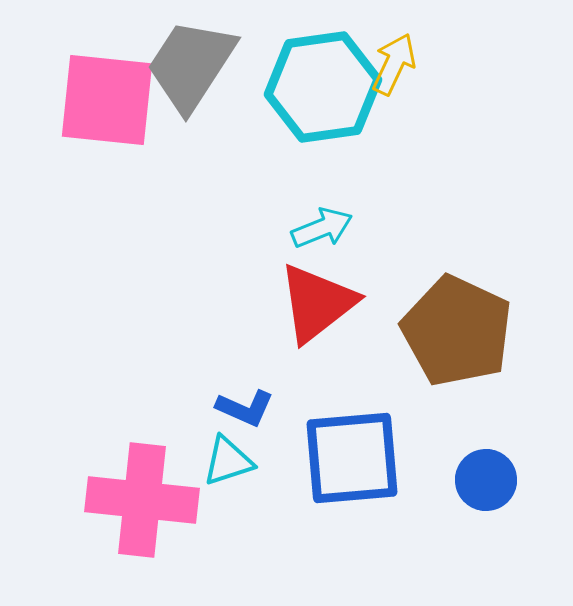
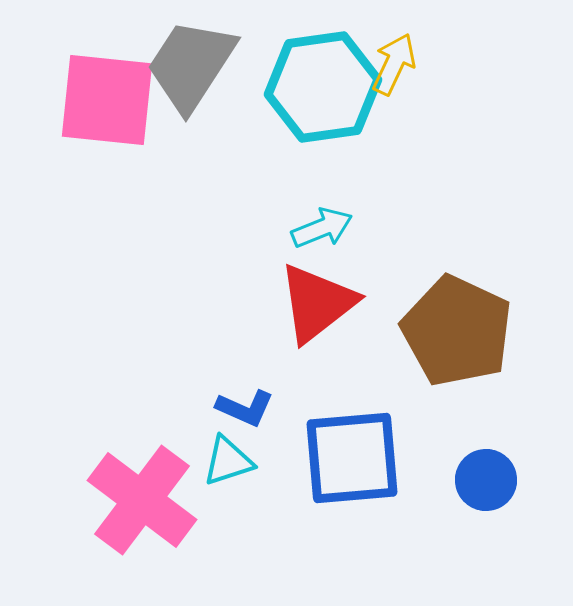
pink cross: rotated 31 degrees clockwise
